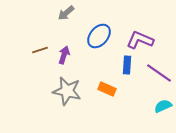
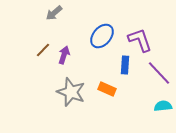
gray arrow: moved 12 px left
blue ellipse: moved 3 px right
purple L-shape: rotated 48 degrees clockwise
brown line: moved 3 px right; rotated 28 degrees counterclockwise
blue rectangle: moved 2 px left
purple line: rotated 12 degrees clockwise
gray star: moved 4 px right, 1 px down; rotated 8 degrees clockwise
cyan semicircle: rotated 18 degrees clockwise
